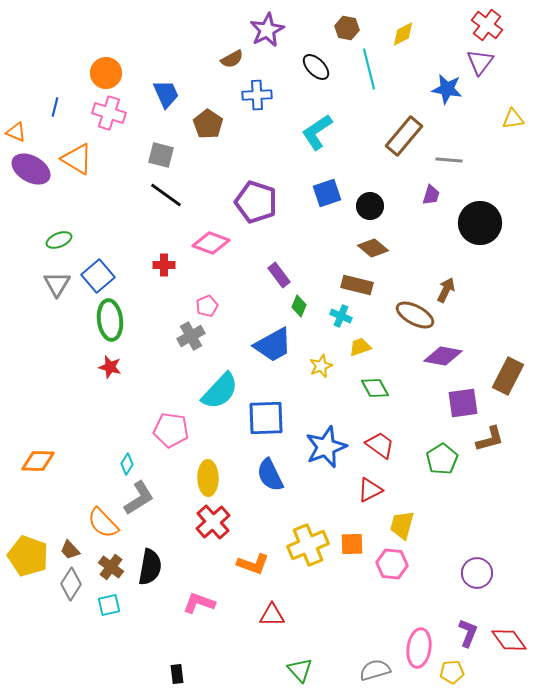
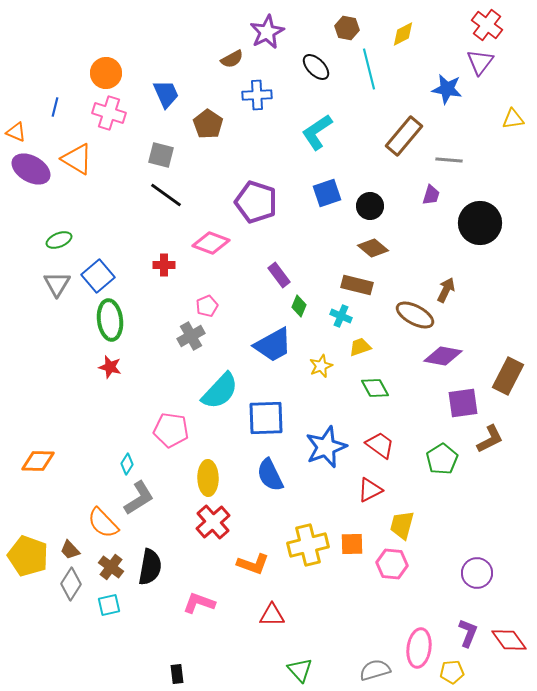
purple star at (267, 30): moved 2 px down
brown L-shape at (490, 439): rotated 12 degrees counterclockwise
yellow cross at (308, 545): rotated 9 degrees clockwise
